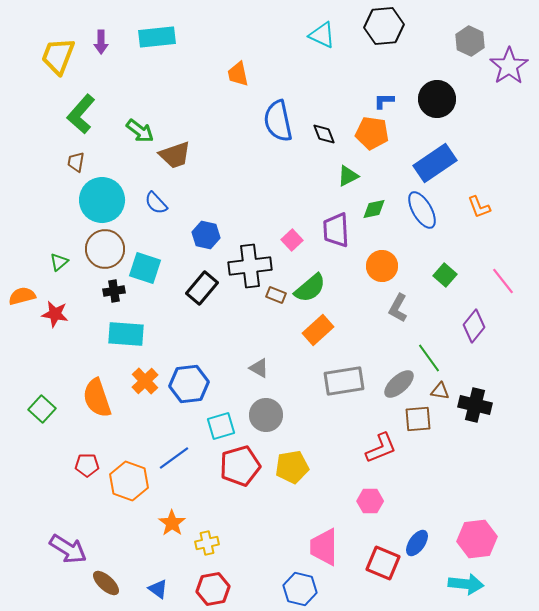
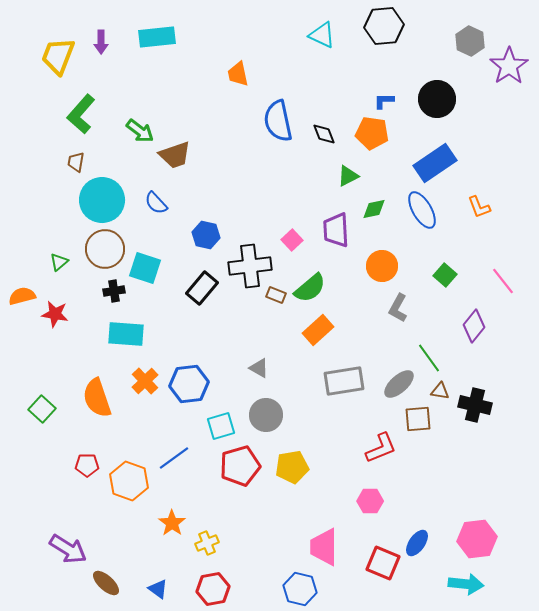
yellow cross at (207, 543): rotated 10 degrees counterclockwise
